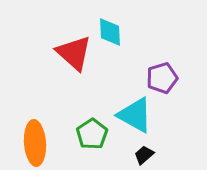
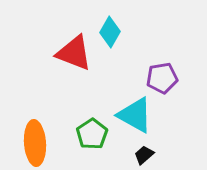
cyan diamond: rotated 32 degrees clockwise
red triangle: rotated 21 degrees counterclockwise
purple pentagon: rotated 8 degrees clockwise
